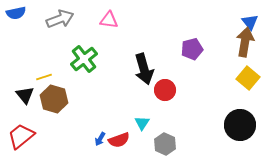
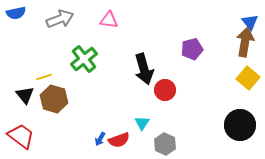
red trapezoid: rotated 76 degrees clockwise
